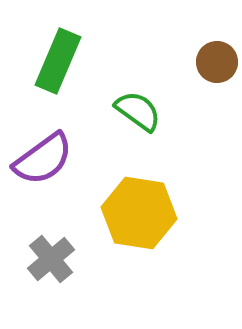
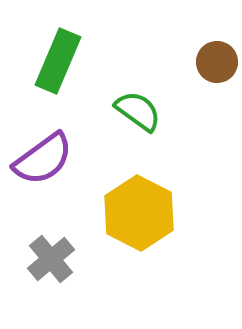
yellow hexagon: rotated 18 degrees clockwise
